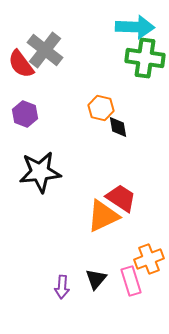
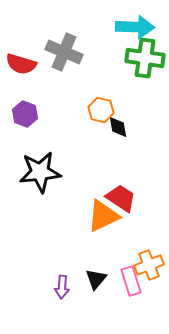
gray cross: moved 19 px right, 2 px down; rotated 15 degrees counterclockwise
red semicircle: rotated 36 degrees counterclockwise
orange hexagon: moved 2 px down
orange cross: moved 6 px down
